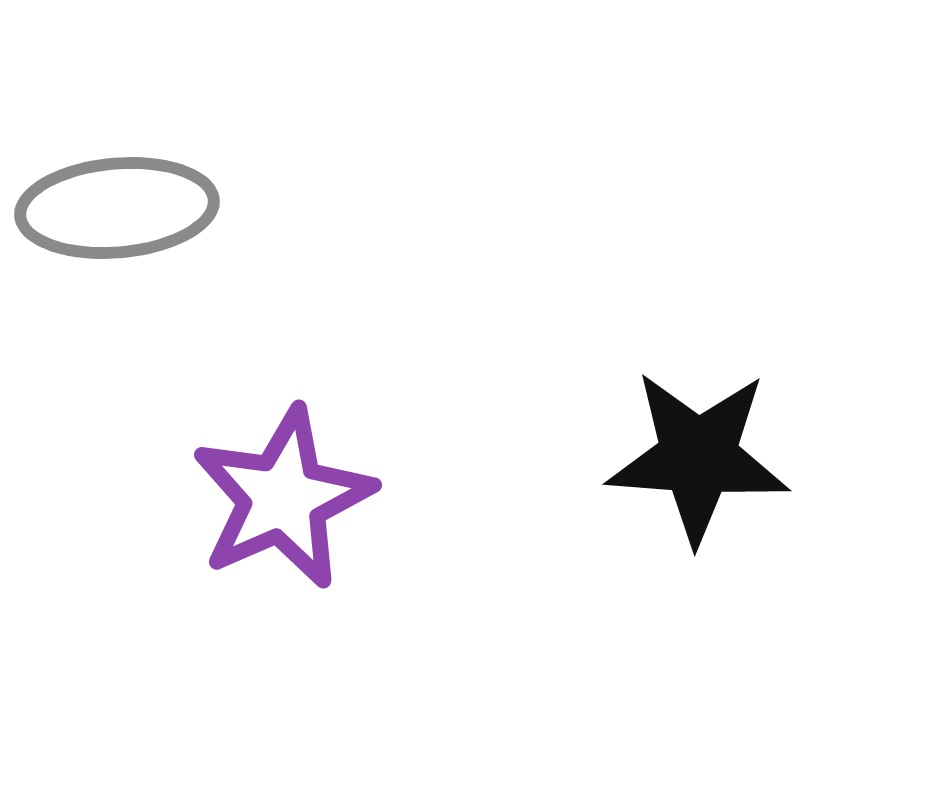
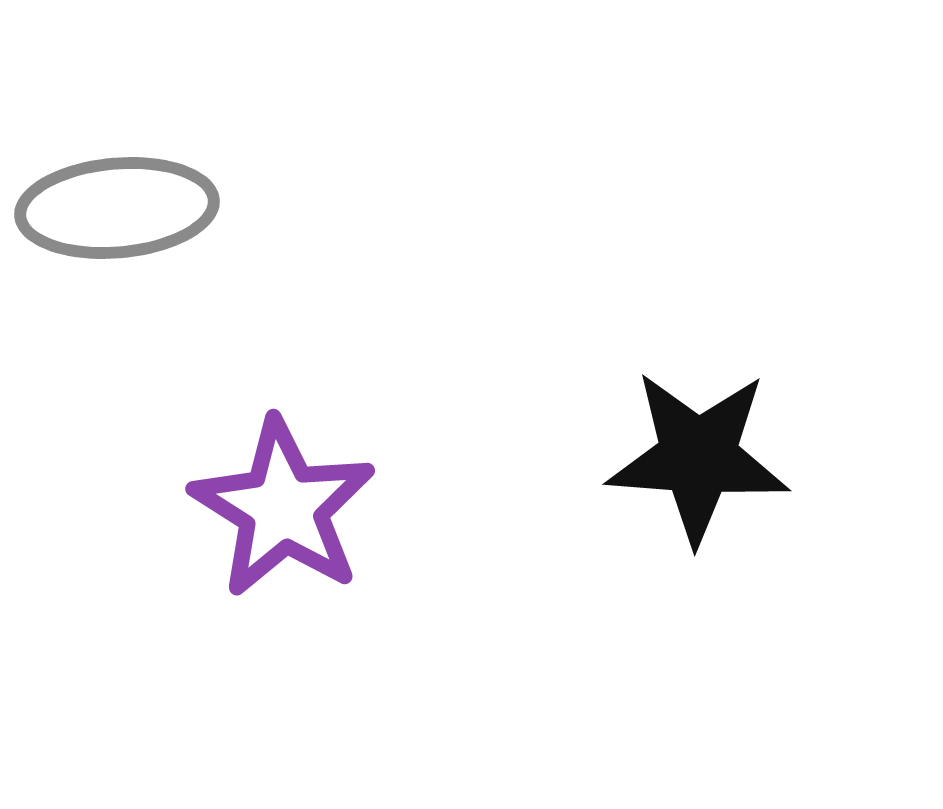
purple star: moved 10 px down; rotated 16 degrees counterclockwise
